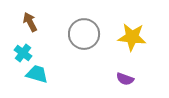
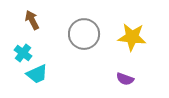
brown arrow: moved 2 px right, 2 px up
cyan trapezoid: rotated 140 degrees clockwise
